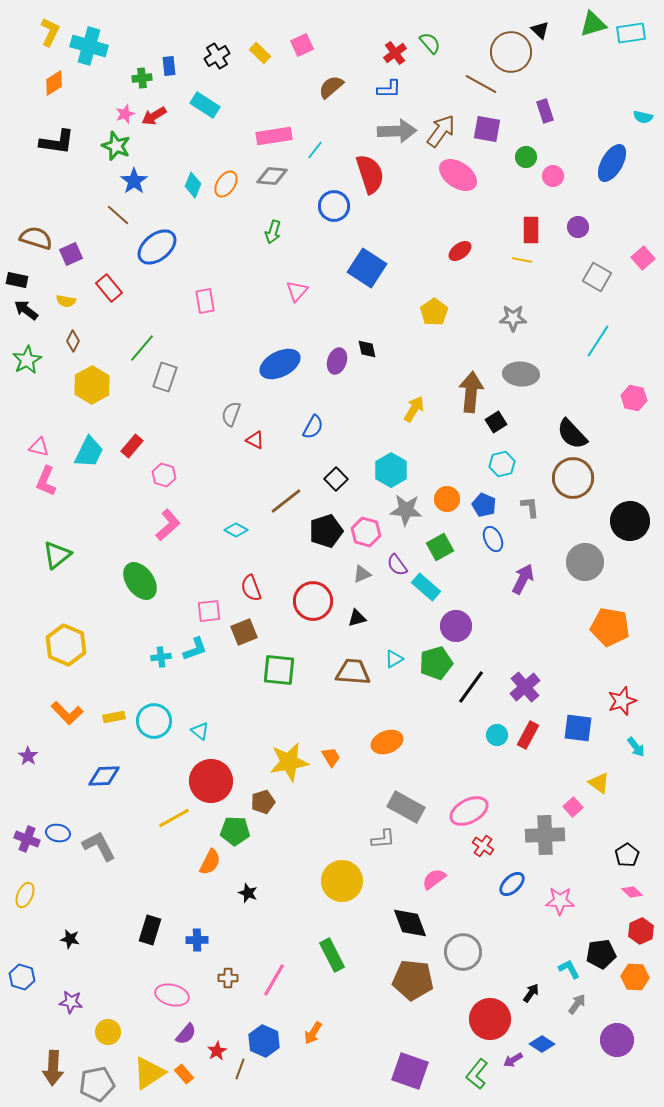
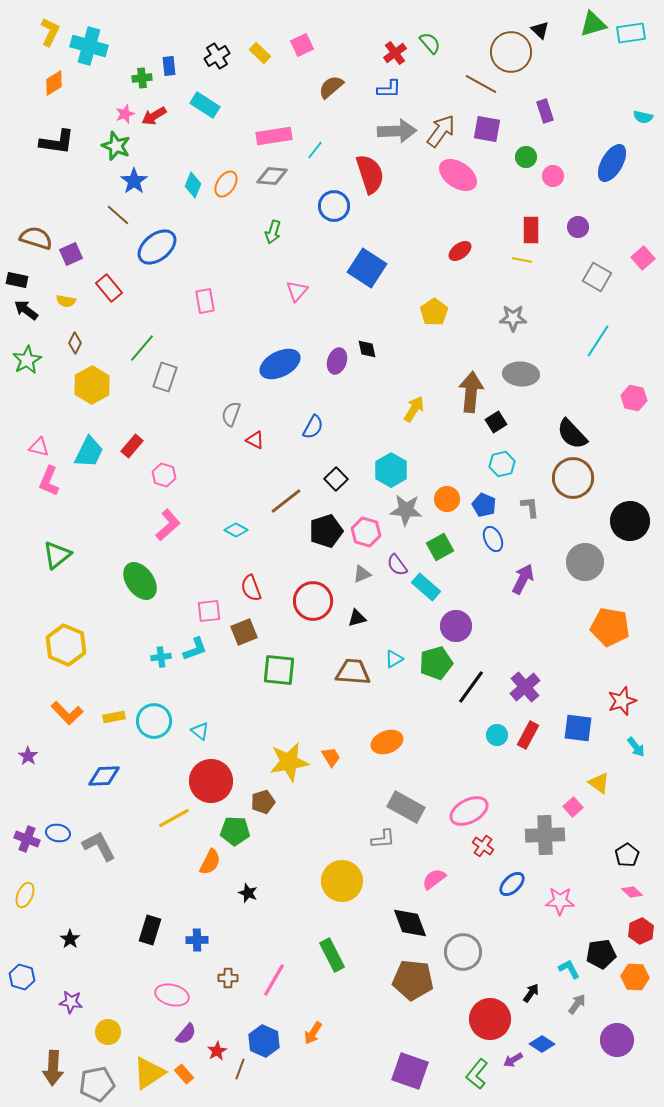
brown diamond at (73, 341): moved 2 px right, 2 px down
pink L-shape at (46, 481): moved 3 px right
black star at (70, 939): rotated 24 degrees clockwise
